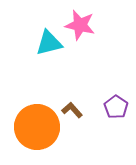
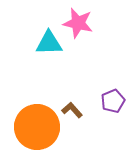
pink star: moved 2 px left, 2 px up
cyan triangle: rotated 12 degrees clockwise
purple pentagon: moved 3 px left, 6 px up; rotated 15 degrees clockwise
